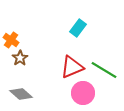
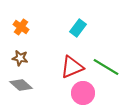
orange cross: moved 10 px right, 13 px up
brown star: rotated 28 degrees counterclockwise
green line: moved 2 px right, 3 px up
gray diamond: moved 9 px up
